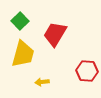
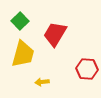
red hexagon: moved 2 px up
